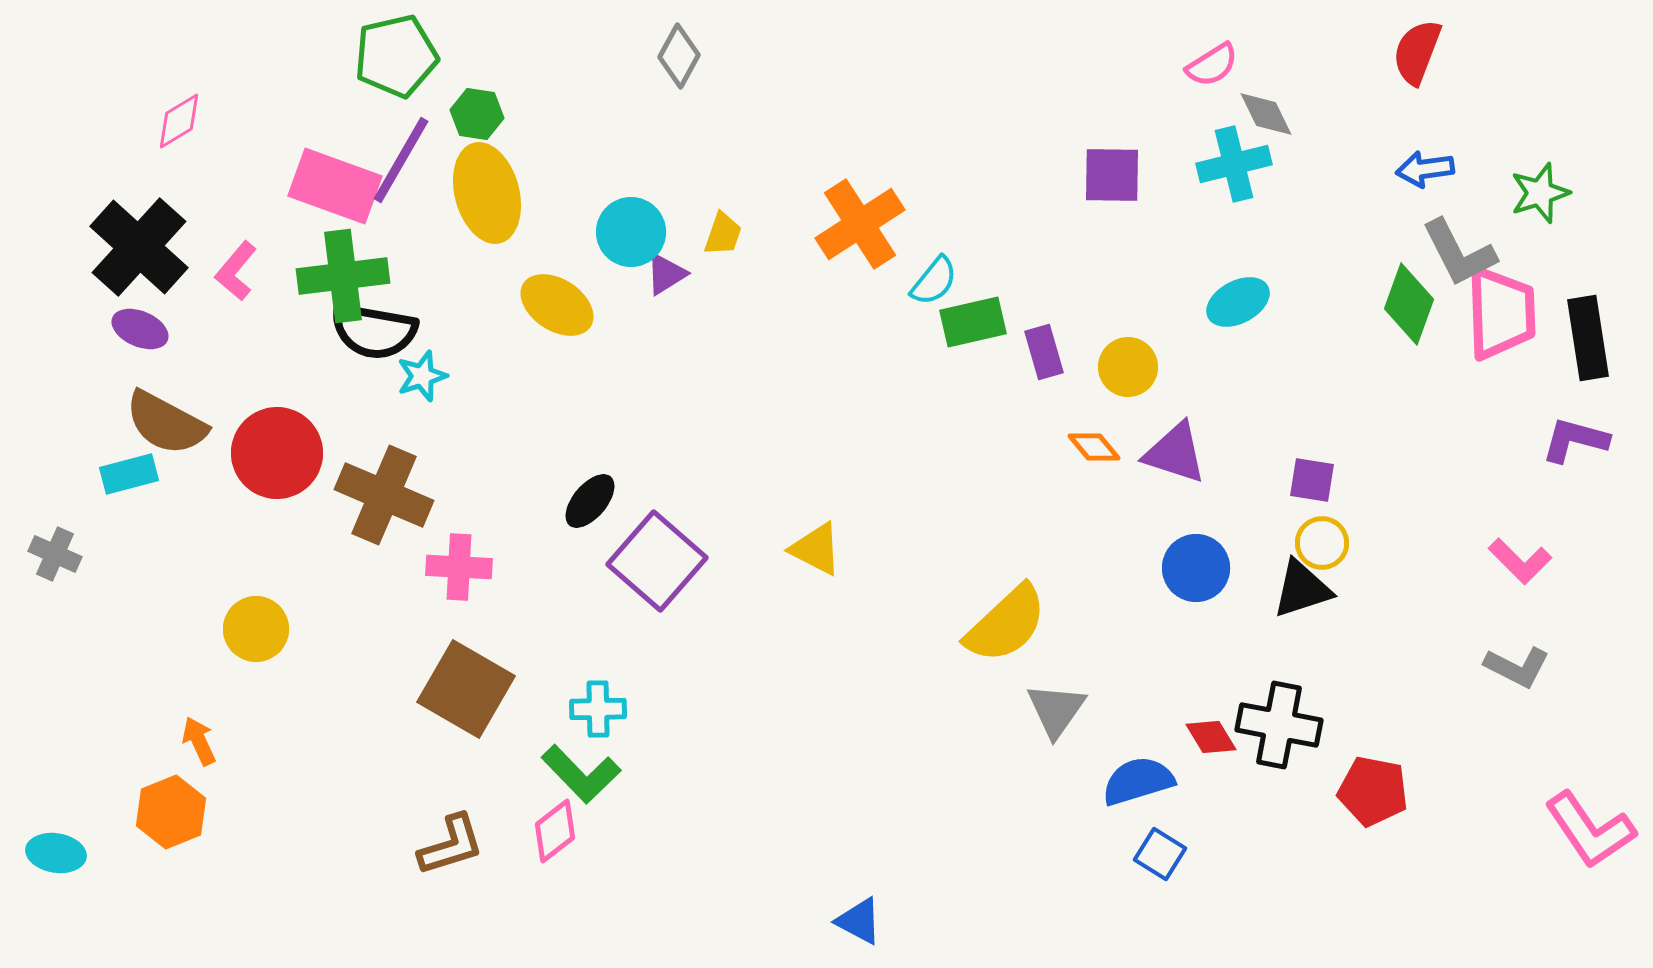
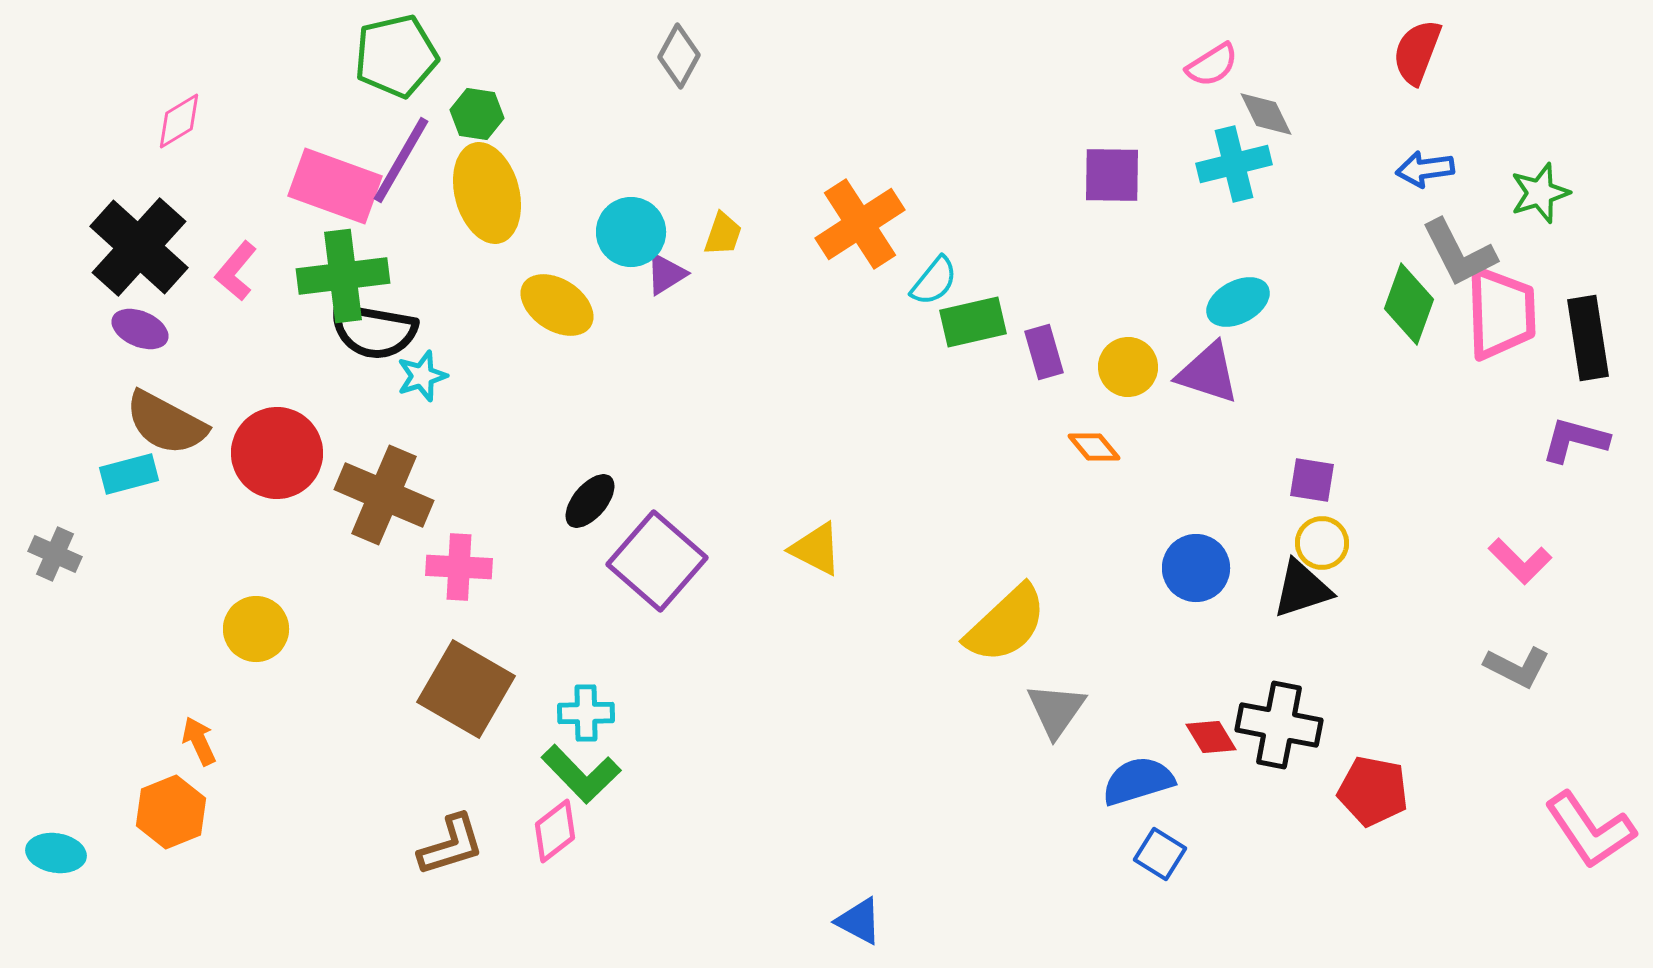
purple triangle at (1175, 453): moved 33 px right, 80 px up
cyan cross at (598, 709): moved 12 px left, 4 px down
